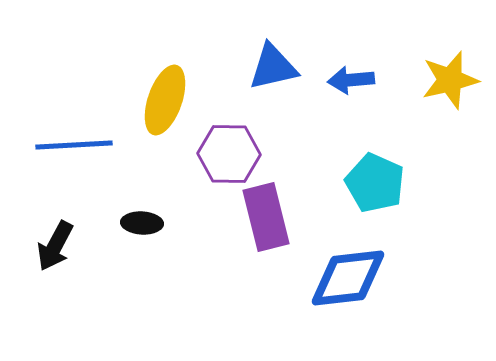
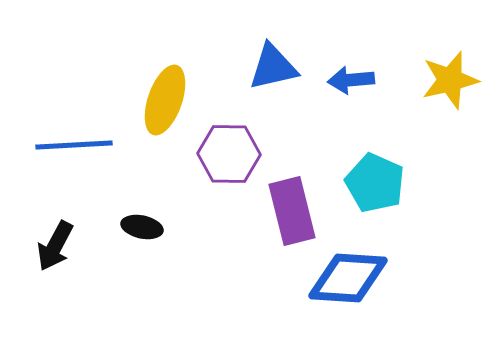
purple rectangle: moved 26 px right, 6 px up
black ellipse: moved 4 px down; rotated 9 degrees clockwise
blue diamond: rotated 10 degrees clockwise
